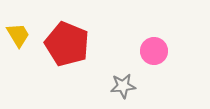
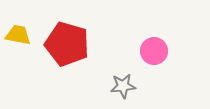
yellow trapezoid: rotated 48 degrees counterclockwise
red pentagon: rotated 6 degrees counterclockwise
